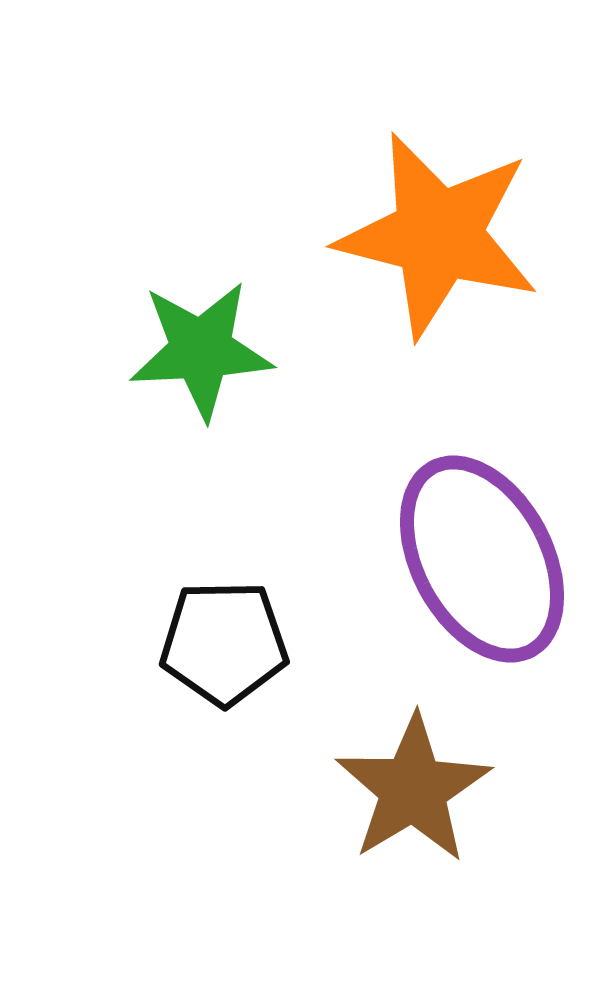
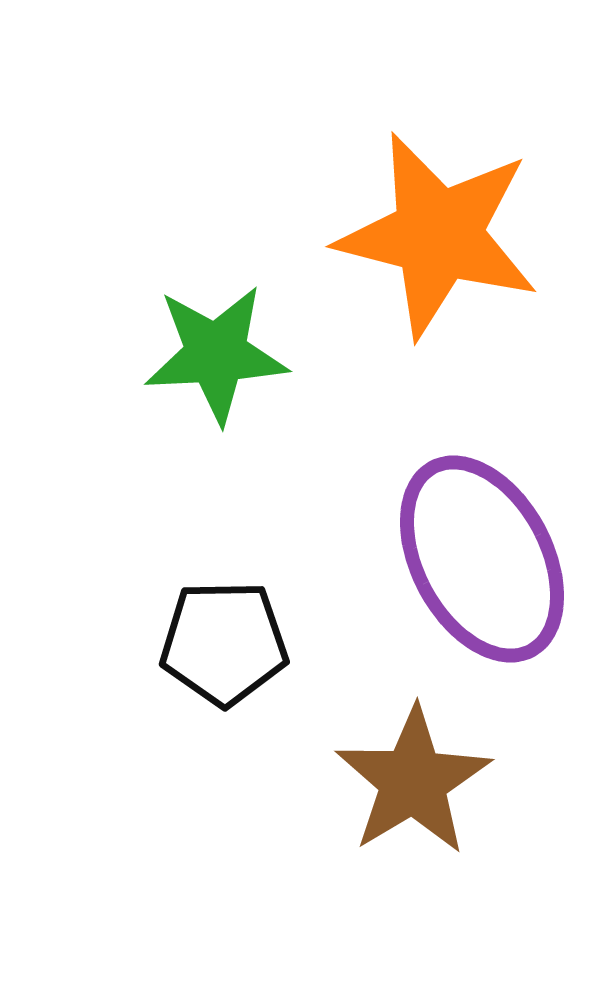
green star: moved 15 px right, 4 px down
brown star: moved 8 px up
